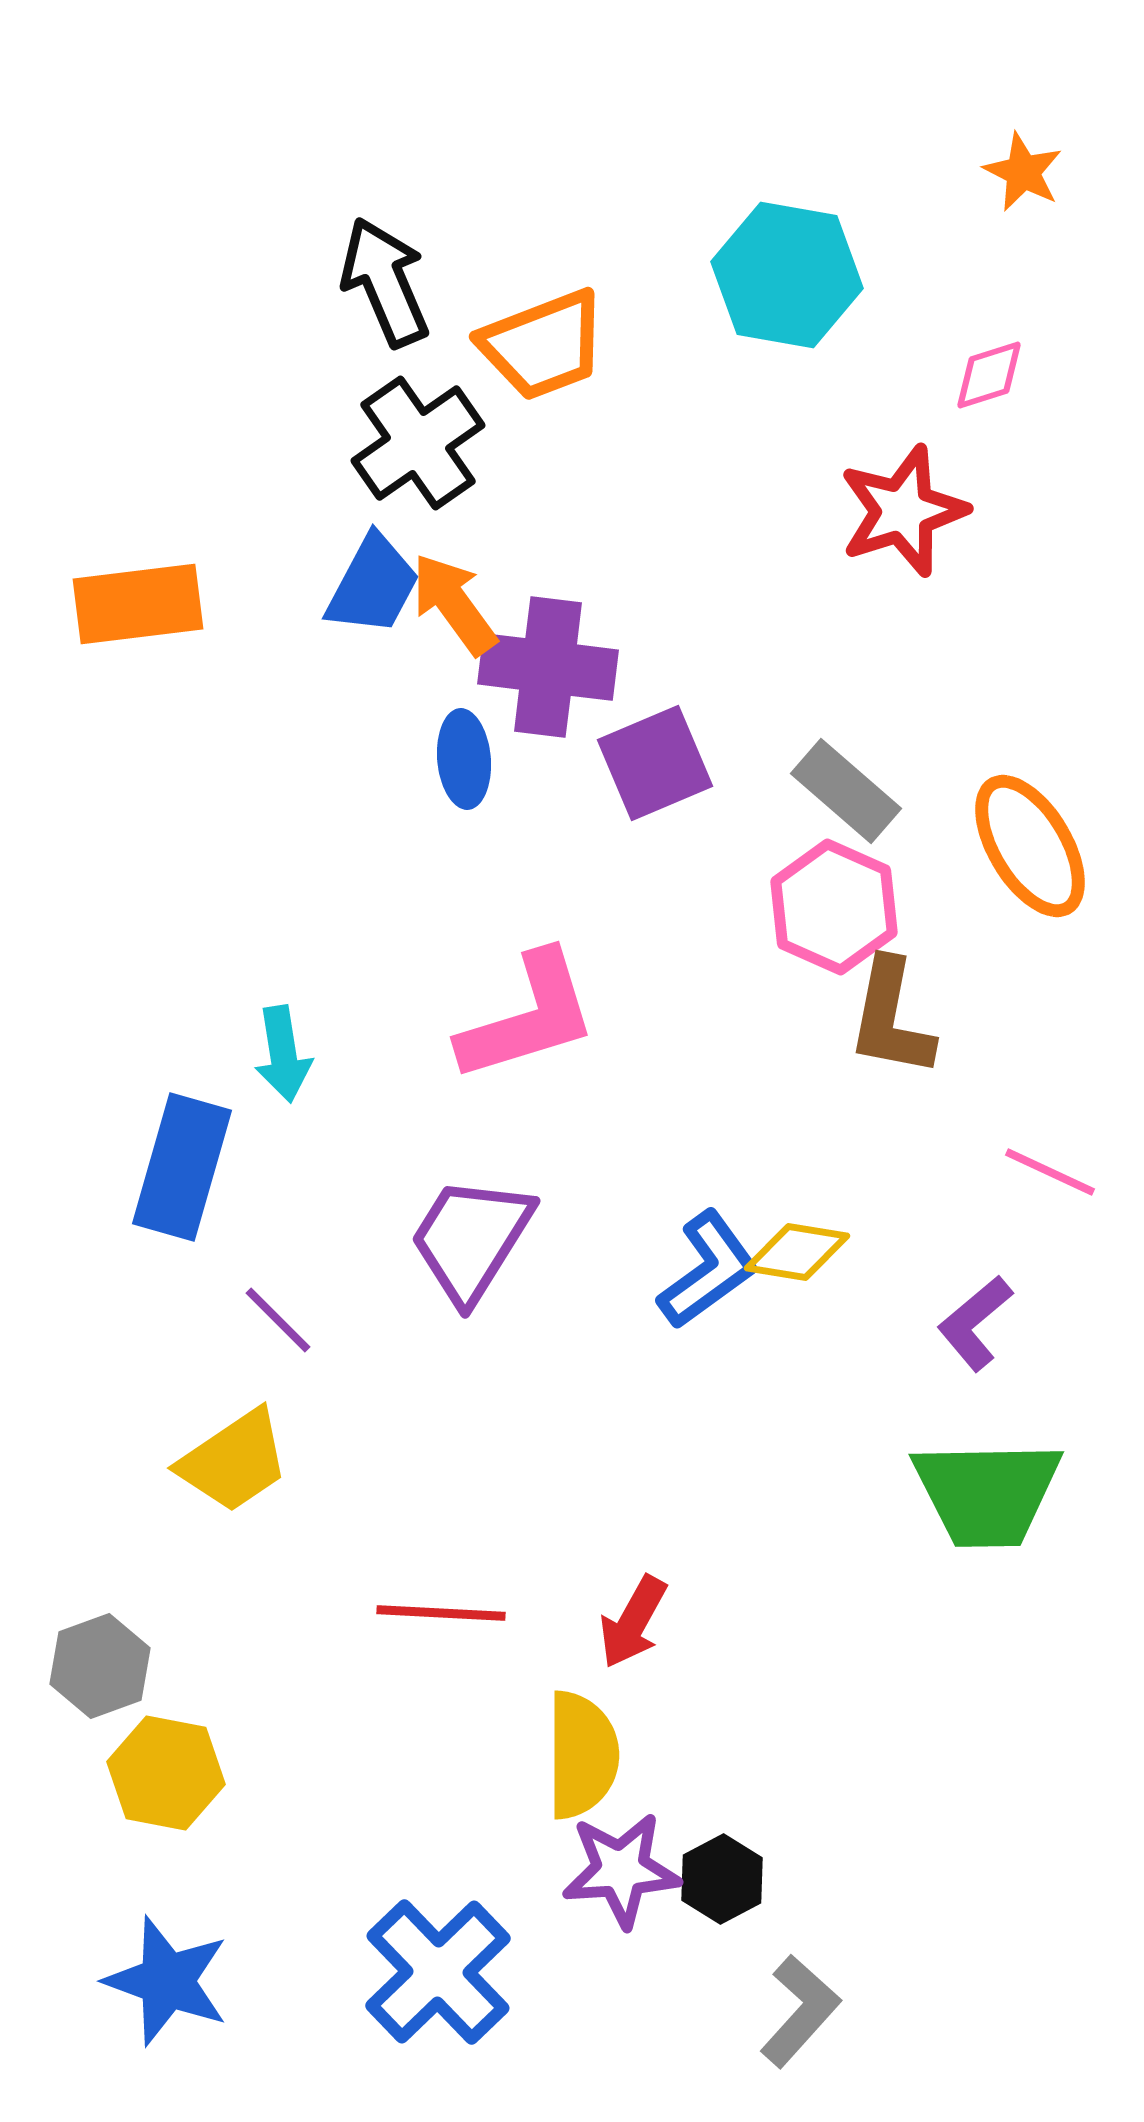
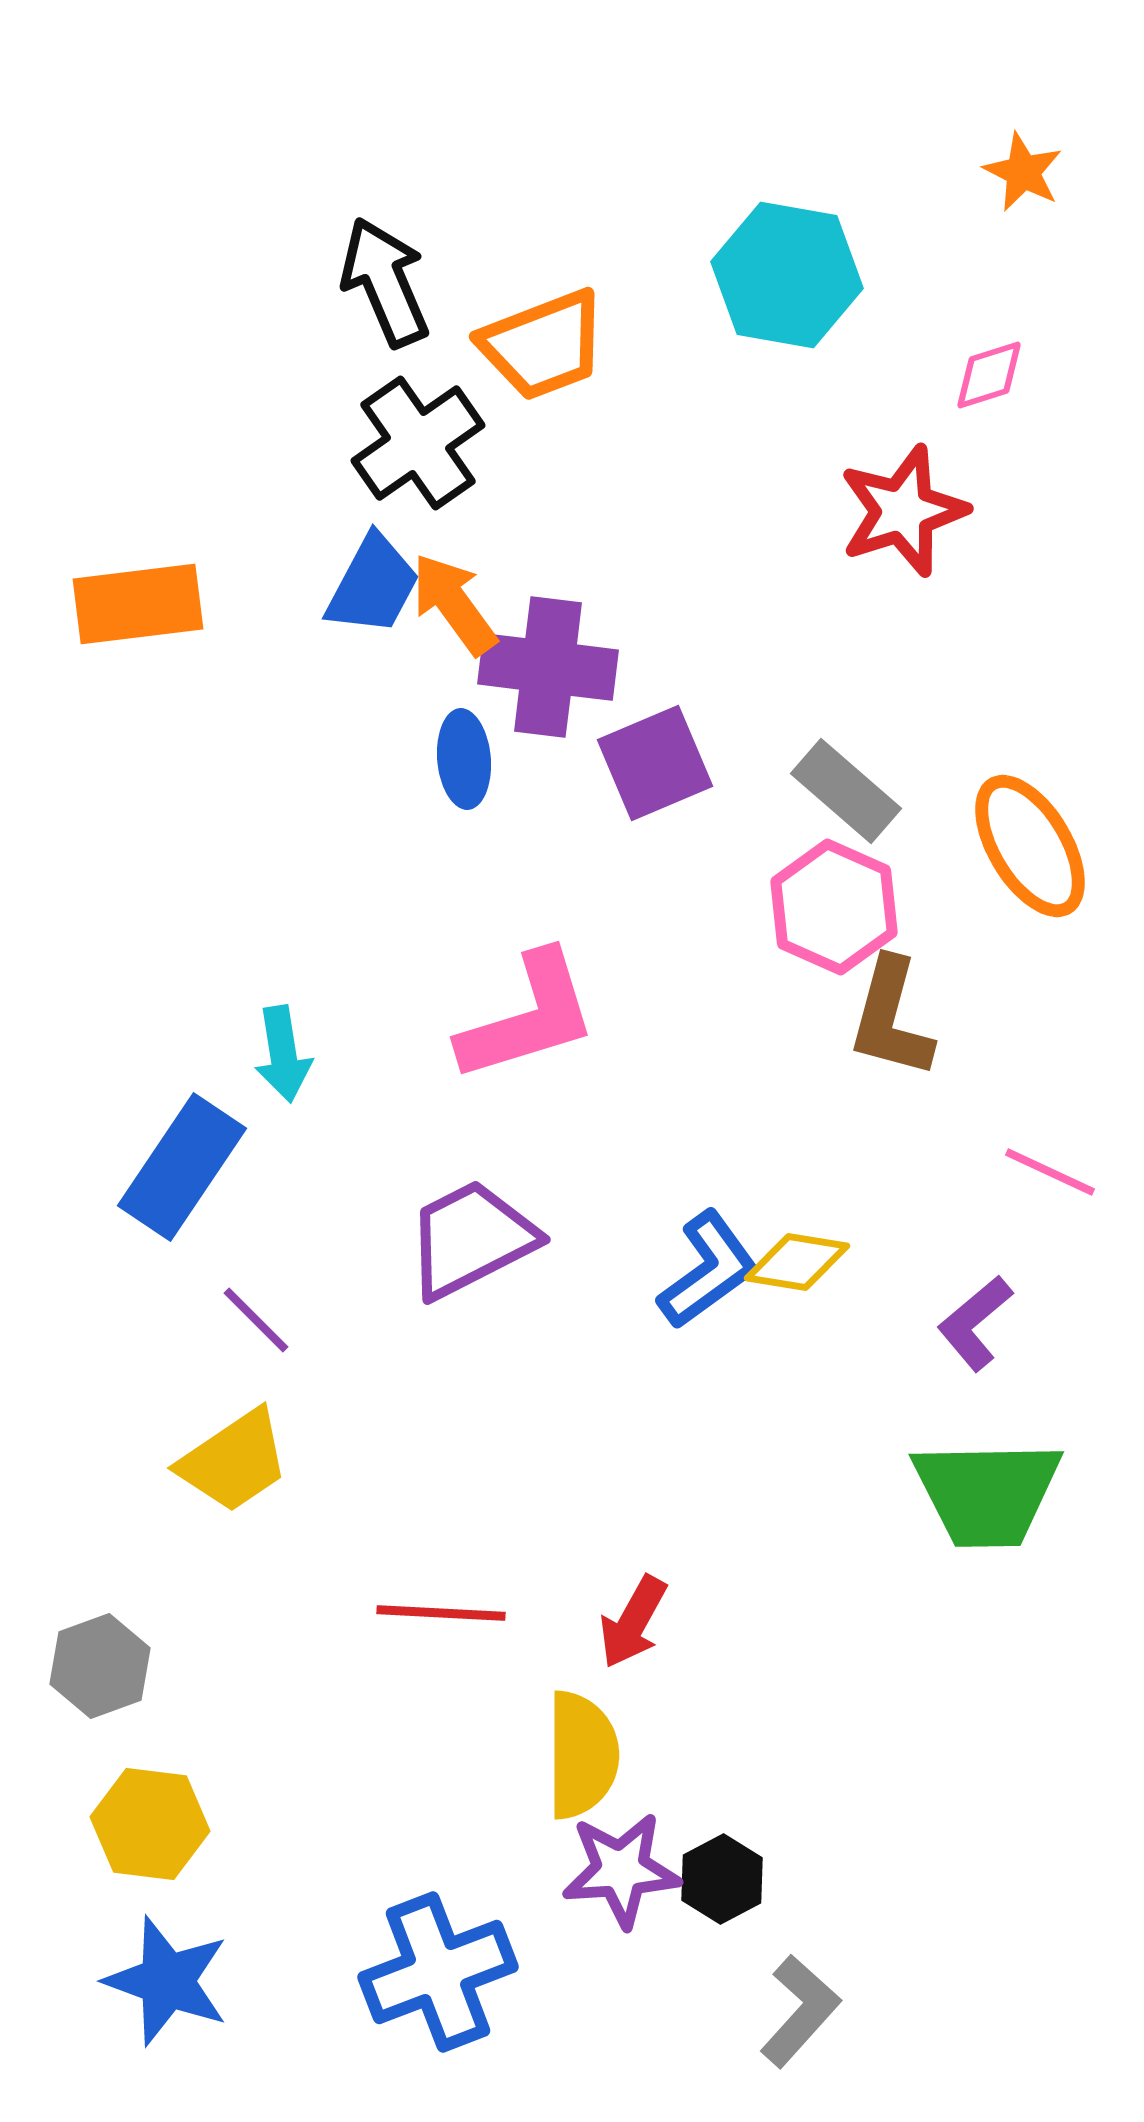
brown L-shape: rotated 4 degrees clockwise
blue rectangle: rotated 18 degrees clockwise
purple trapezoid: rotated 31 degrees clockwise
yellow diamond: moved 10 px down
purple line: moved 22 px left
yellow hexagon: moved 16 px left, 51 px down; rotated 4 degrees counterclockwise
blue cross: rotated 23 degrees clockwise
